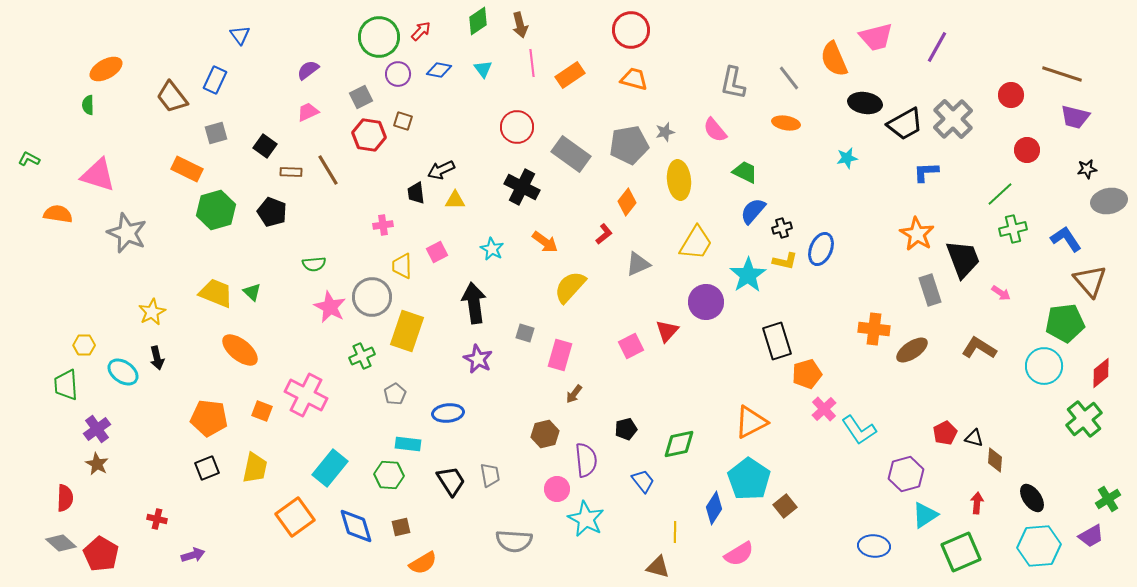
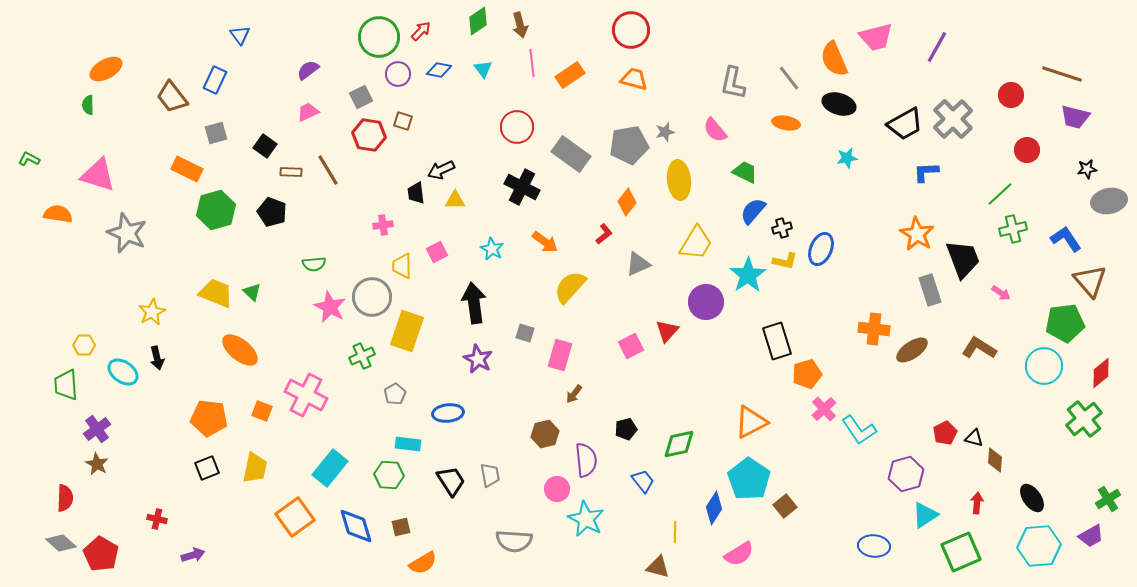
black ellipse at (865, 103): moved 26 px left, 1 px down; rotated 8 degrees clockwise
